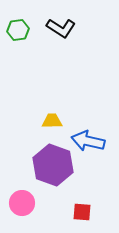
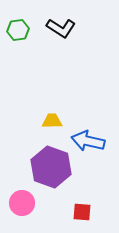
purple hexagon: moved 2 px left, 2 px down
